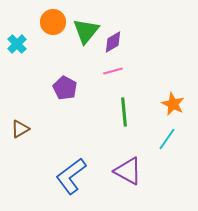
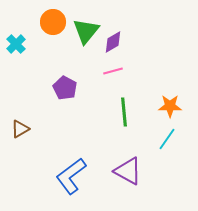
cyan cross: moved 1 px left
orange star: moved 3 px left, 2 px down; rotated 25 degrees counterclockwise
